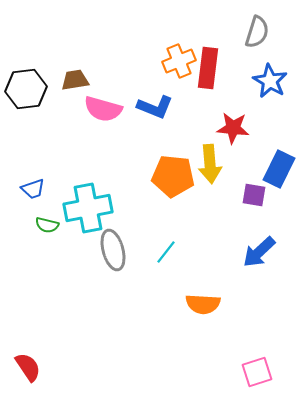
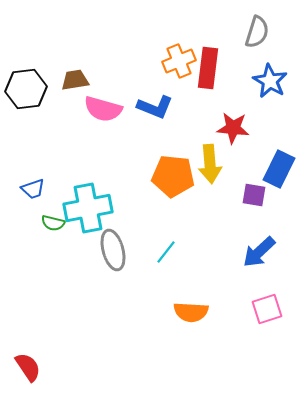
green semicircle: moved 6 px right, 2 px up
orange semicircle: moved 12 px left, 8 px down
pink square: moved 10 px right, 63 px up
